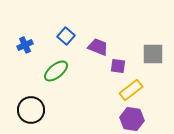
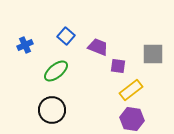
black circle: moved 21 px right
